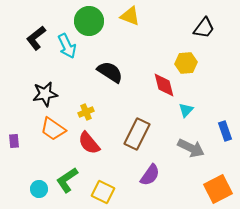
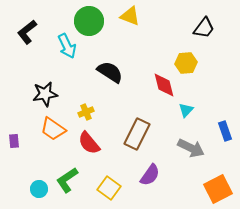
black L-shape: moved 9 px left, 6 px up
yellow square: moved 6 px right, 4 px up; rotated 10 degrees clockwise
